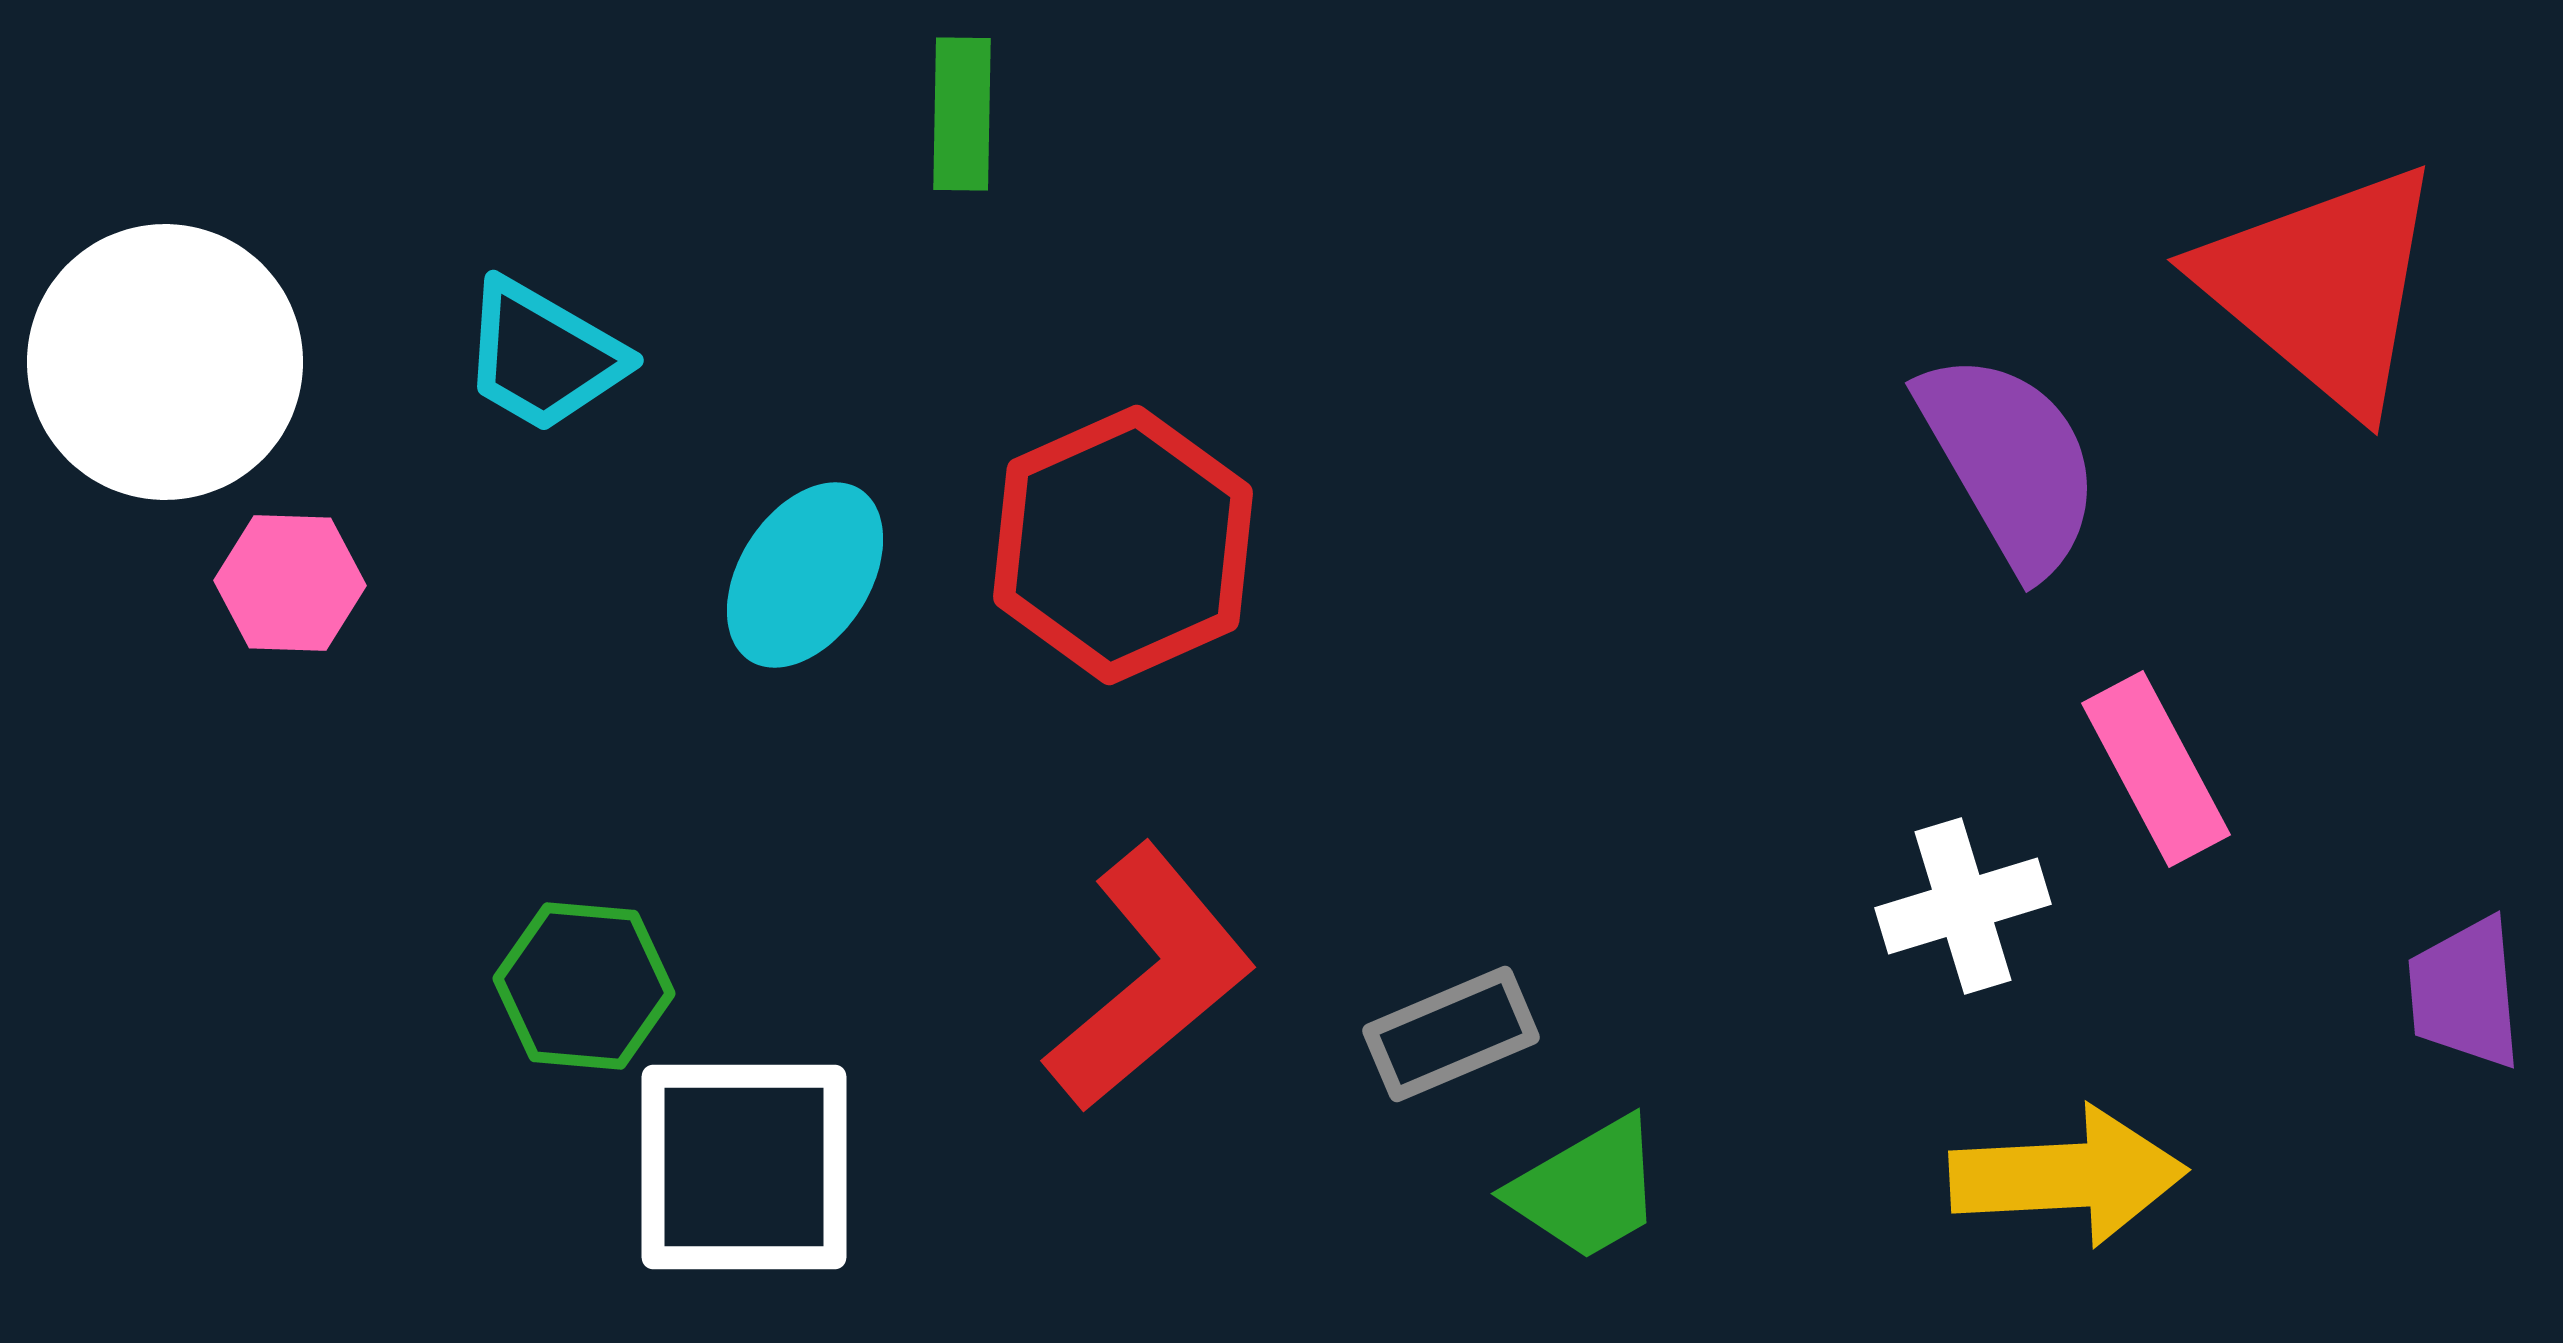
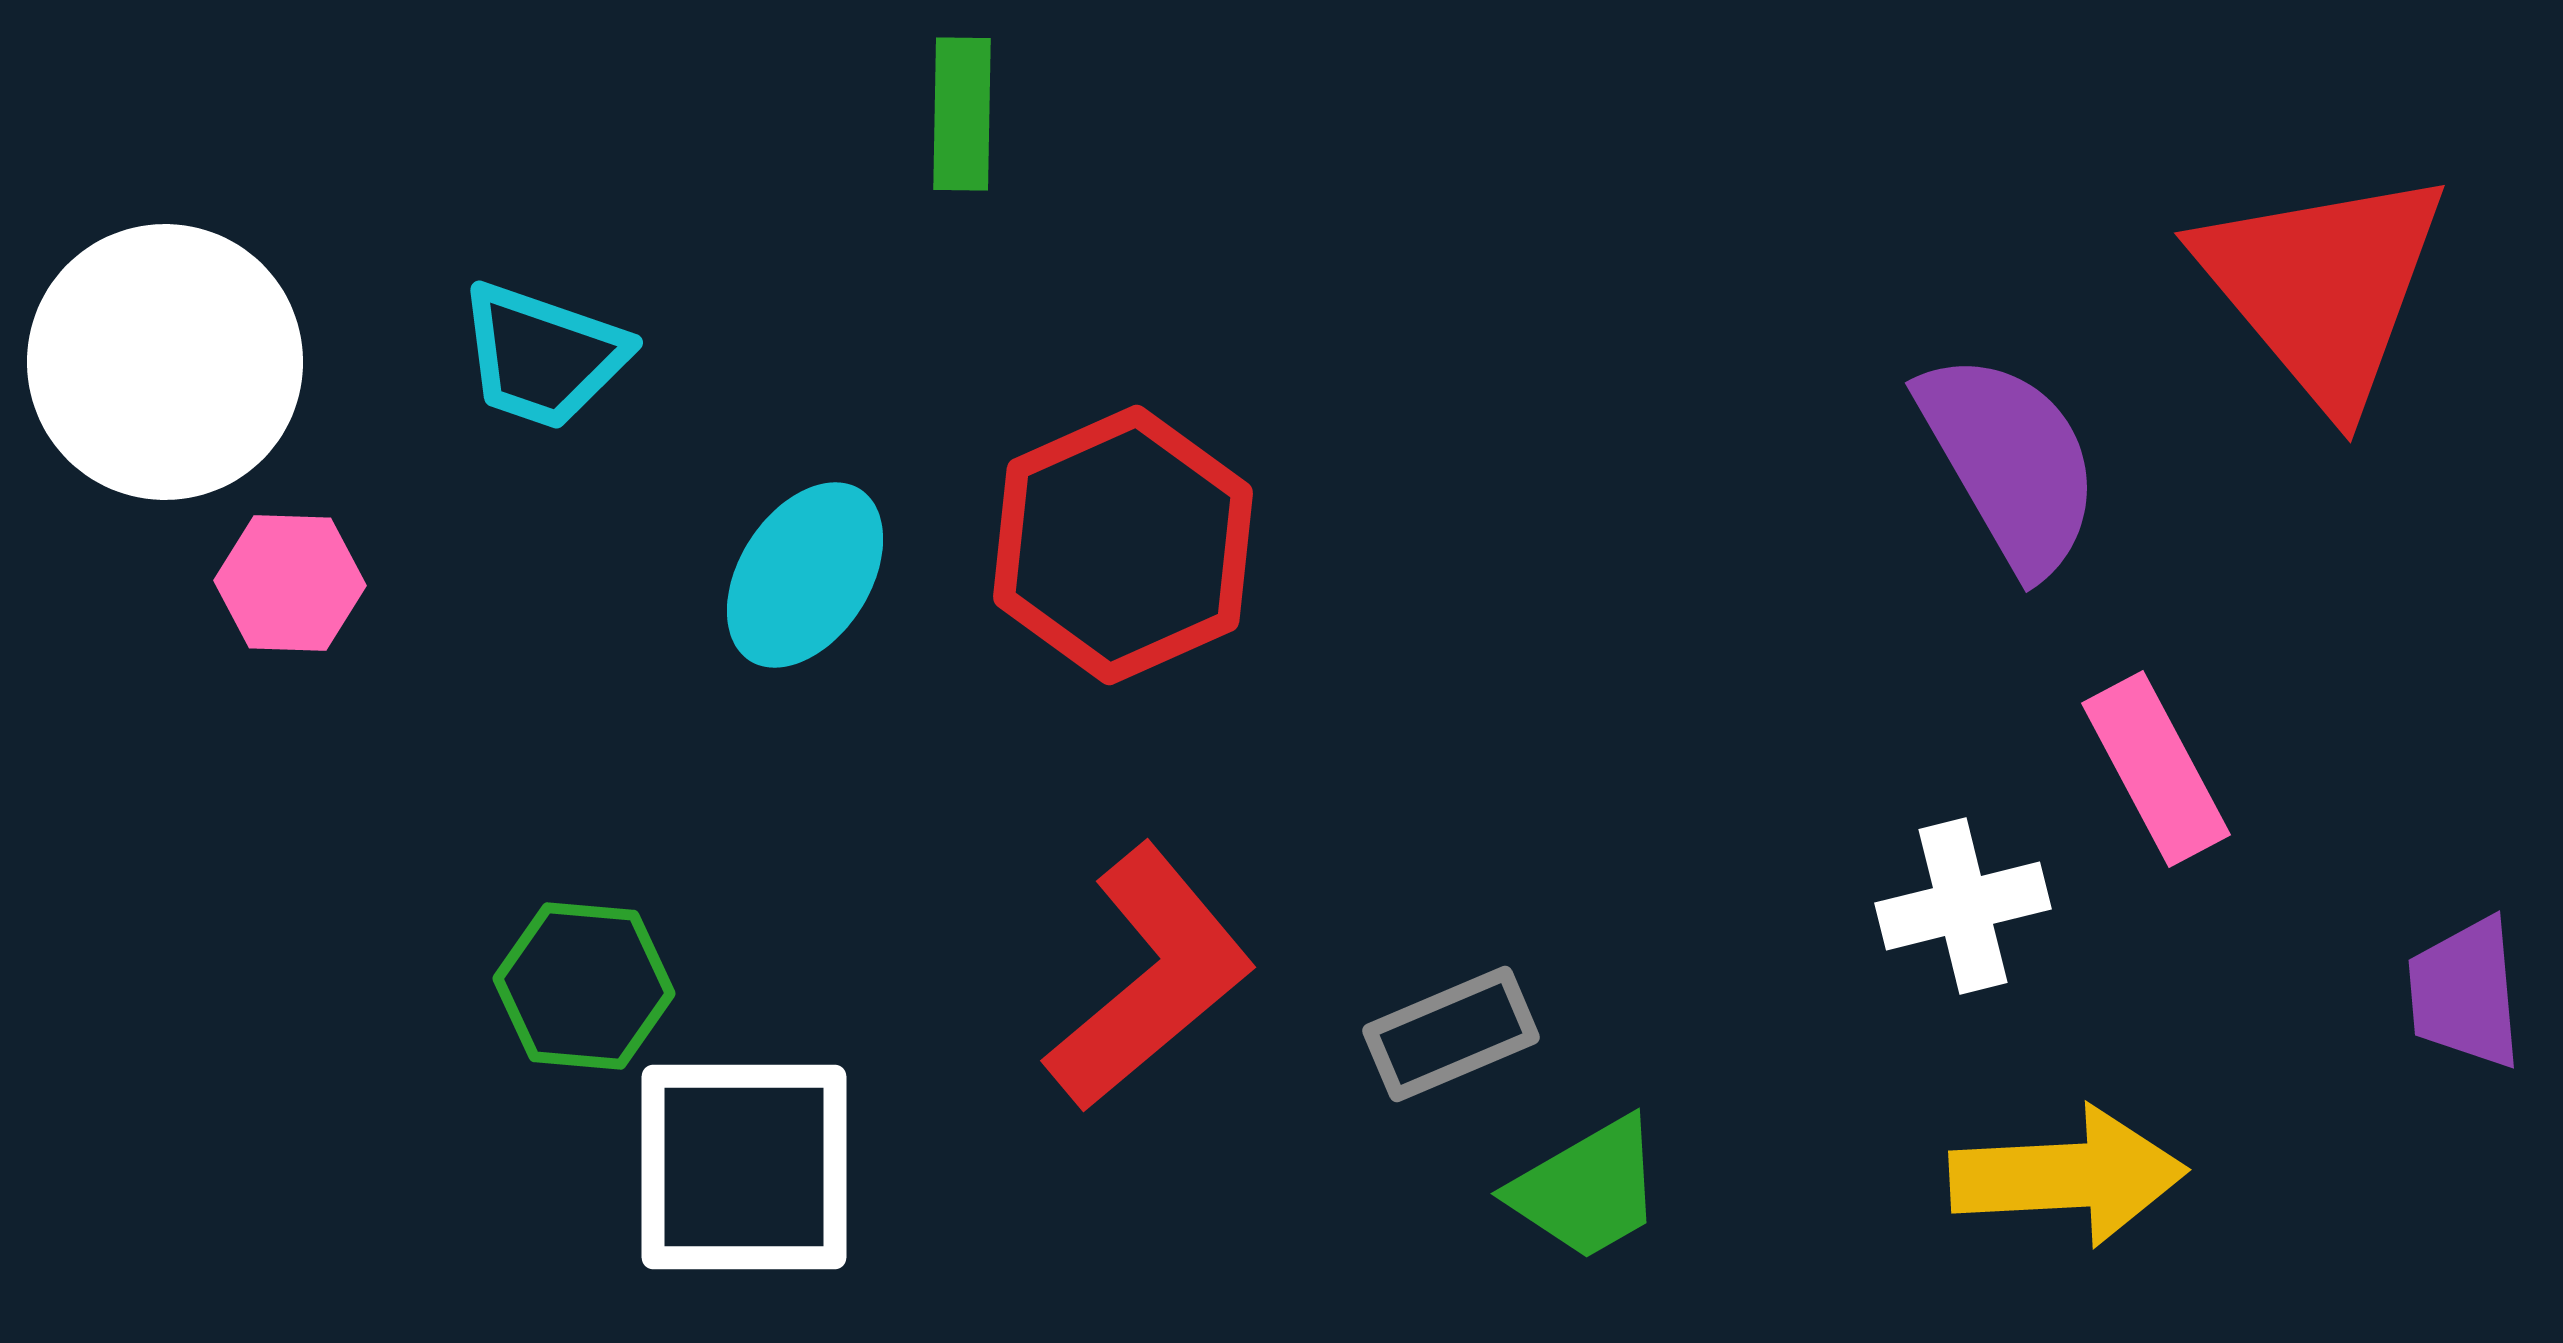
red triangle: rotated 10 degrees clockwise
cyan trapezoid: rotated 11 degrees counterclockwise
white cross: rotated 3 degrees clockwise
